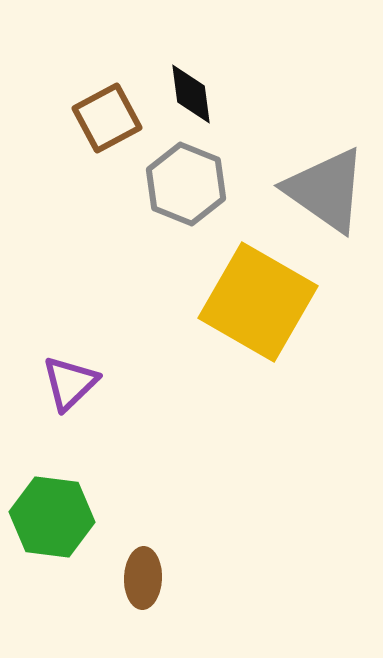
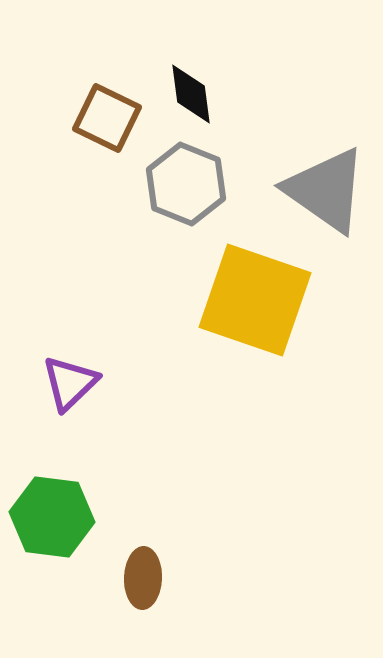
brown square: rotated 36 degrees counterclockwise
yellow square: moved 3 px left, 2 px up; rotated 11 degrees counterclockwise
